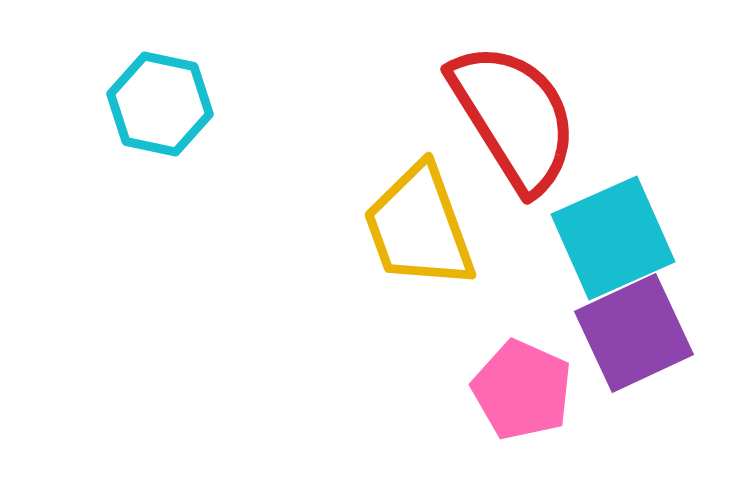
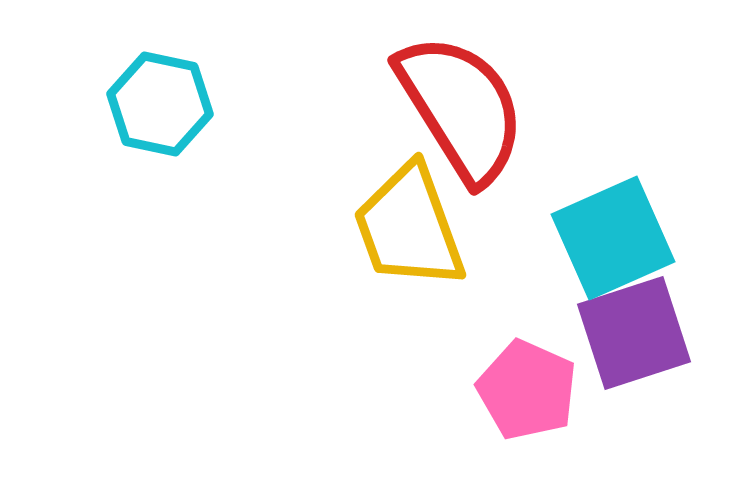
red semicircle: moved 53 px left, 9 px up
yellow trapezoid: moved 10 px left
purple square: rotated 7 degrees clockwise
pink pentagon: moved 5 px right
